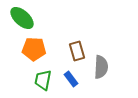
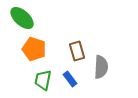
orange pentagon: rotated 15 degrees clockwise
blue rectangle: moved 1 px left
